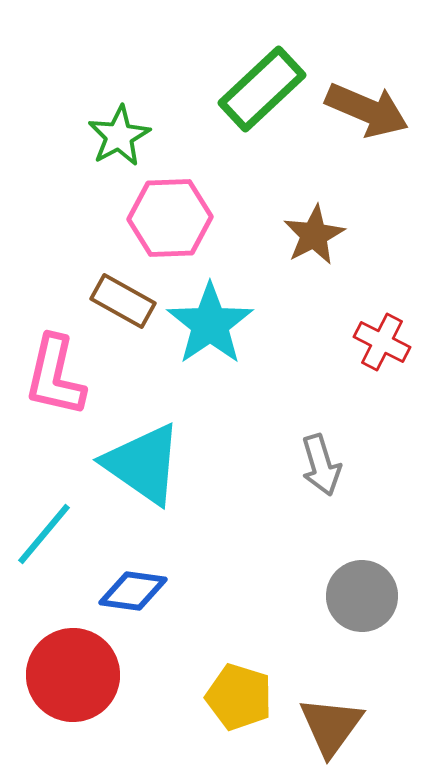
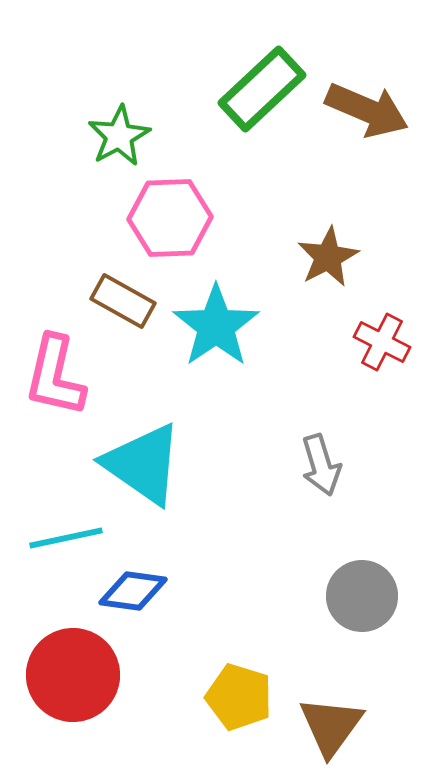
brown star: moved 14 px right, 22 px down
cyan star: moved 6 px right, 2 px down
cyan line: moved 22 px right, 4 px down; rotated 38 degrees clockwise
